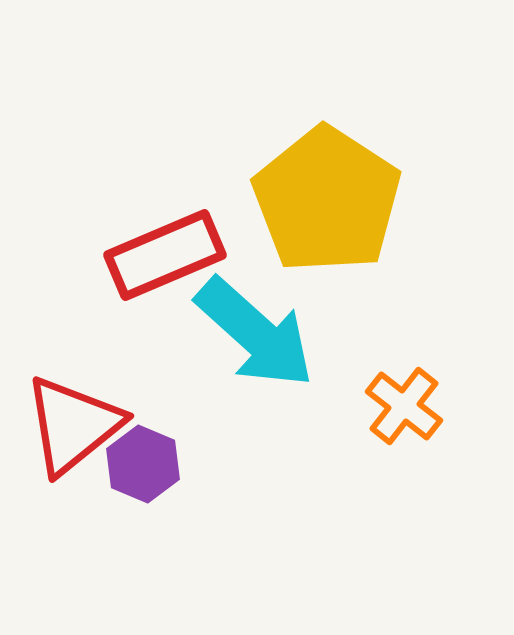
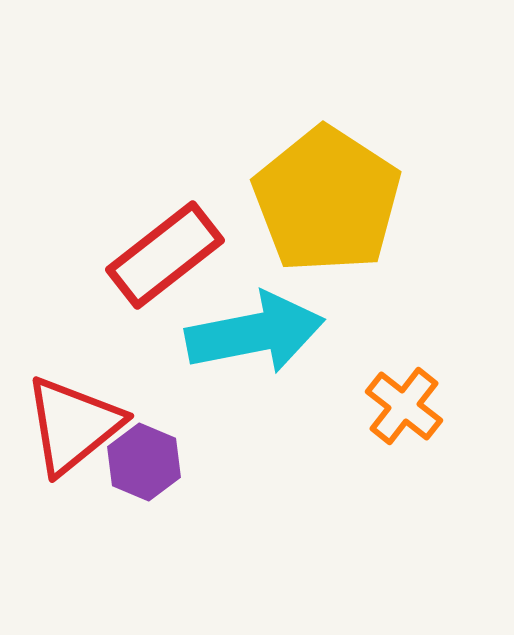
red rectangle: rotated 15 degrees counterclockwise
cyan arrow: rotated 53 degrees counterclockwise
purple hexagon: moved 1 px right, 2 px up
